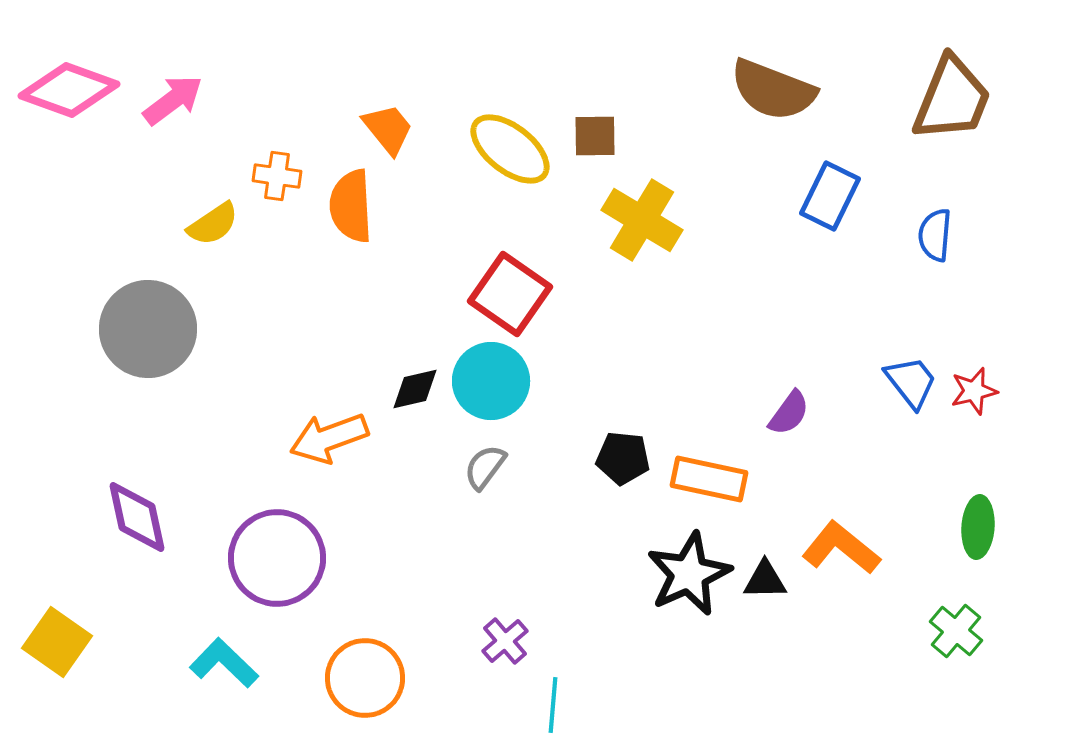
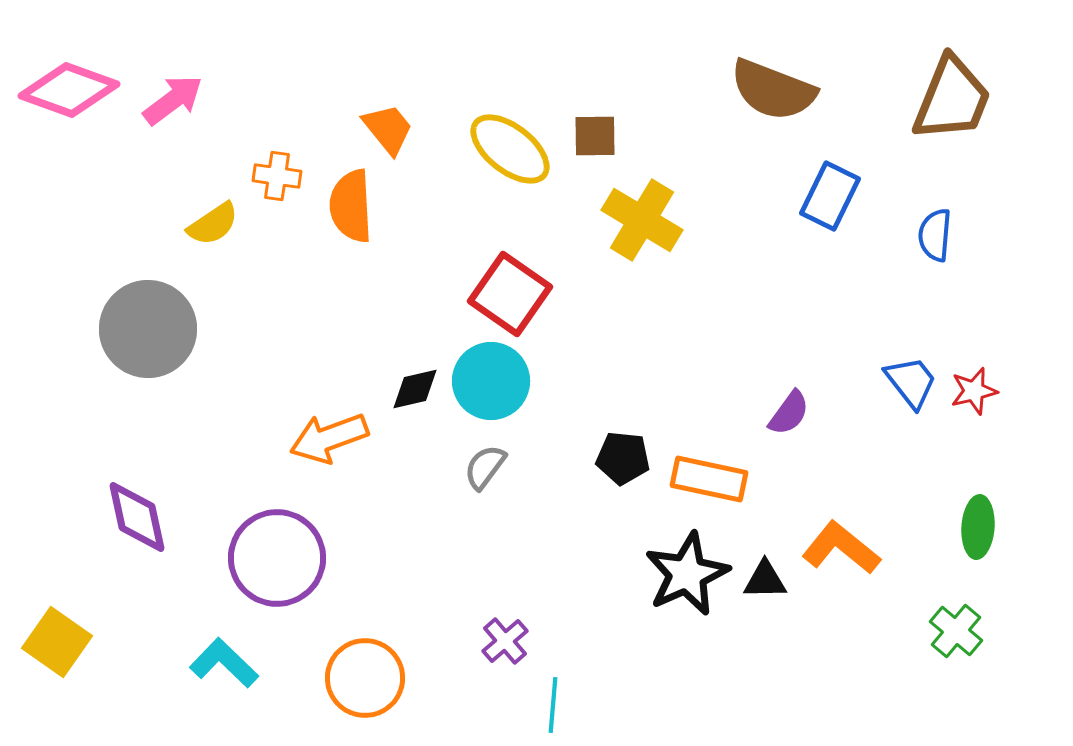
black star: moved 2 px left
